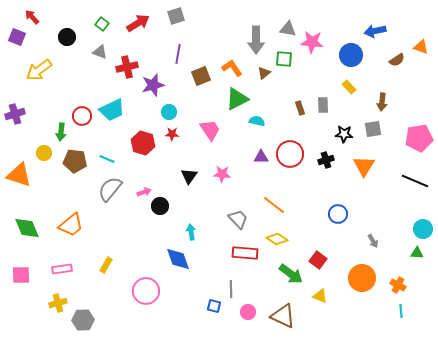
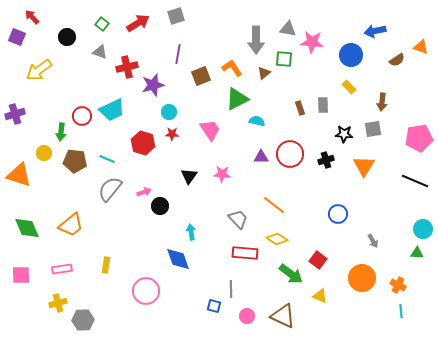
yellow rectangle at (106, 265): rotated 21 degrees counterclockwise
pink circle at (248, 312): moved 1 px left, 4 px down
